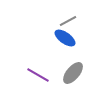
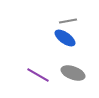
gray line: rotated 18 degrees clockwise
gray ellipse: rotated 70 degrees clockwise
